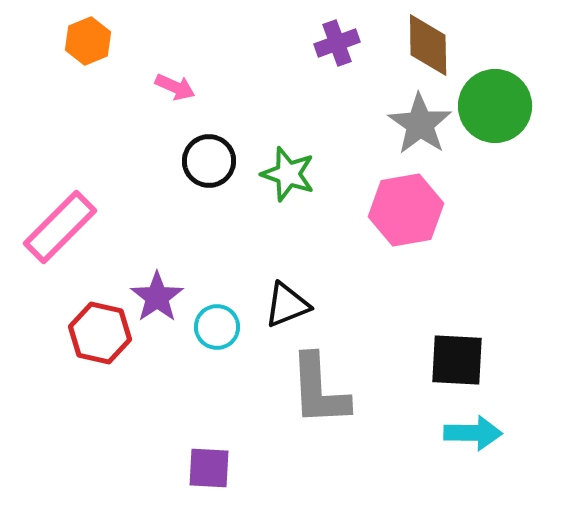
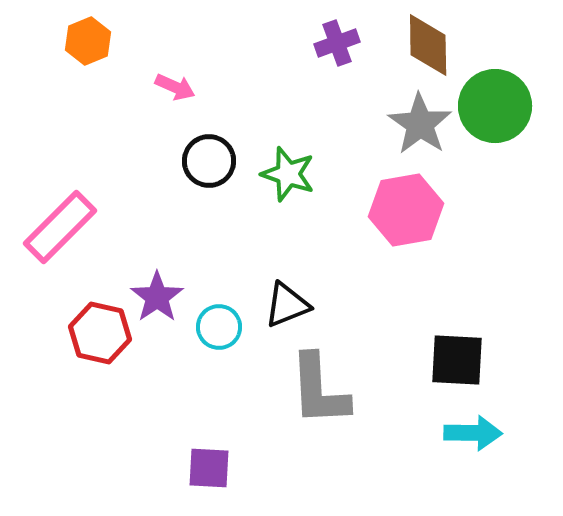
cyan circle: moved 2 px right
